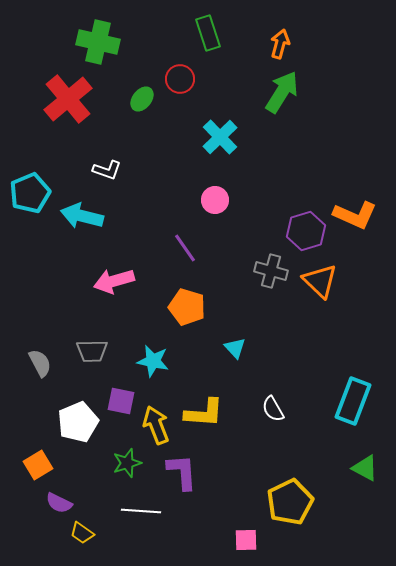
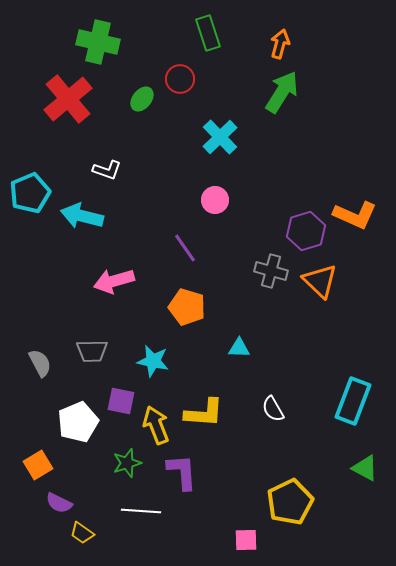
cyan triangle: moved 4 px right; rotated 45 degrees counterclockwise
